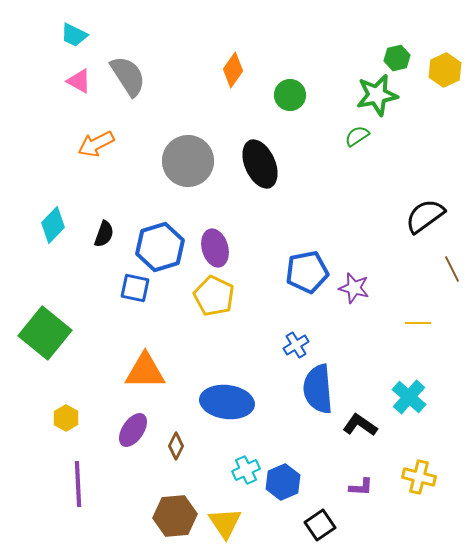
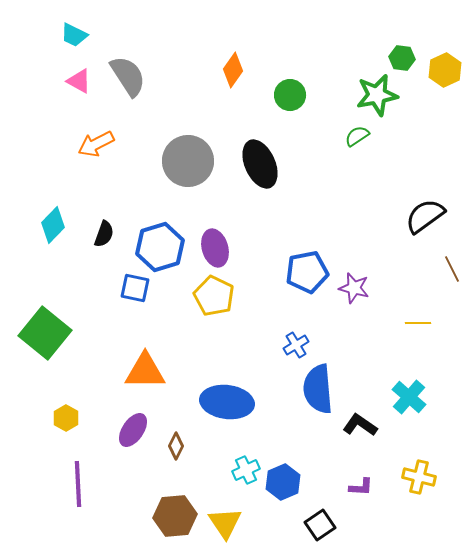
green hexagon at (397, 58): moved 5 px right; rotated 20 degrees clockwise
